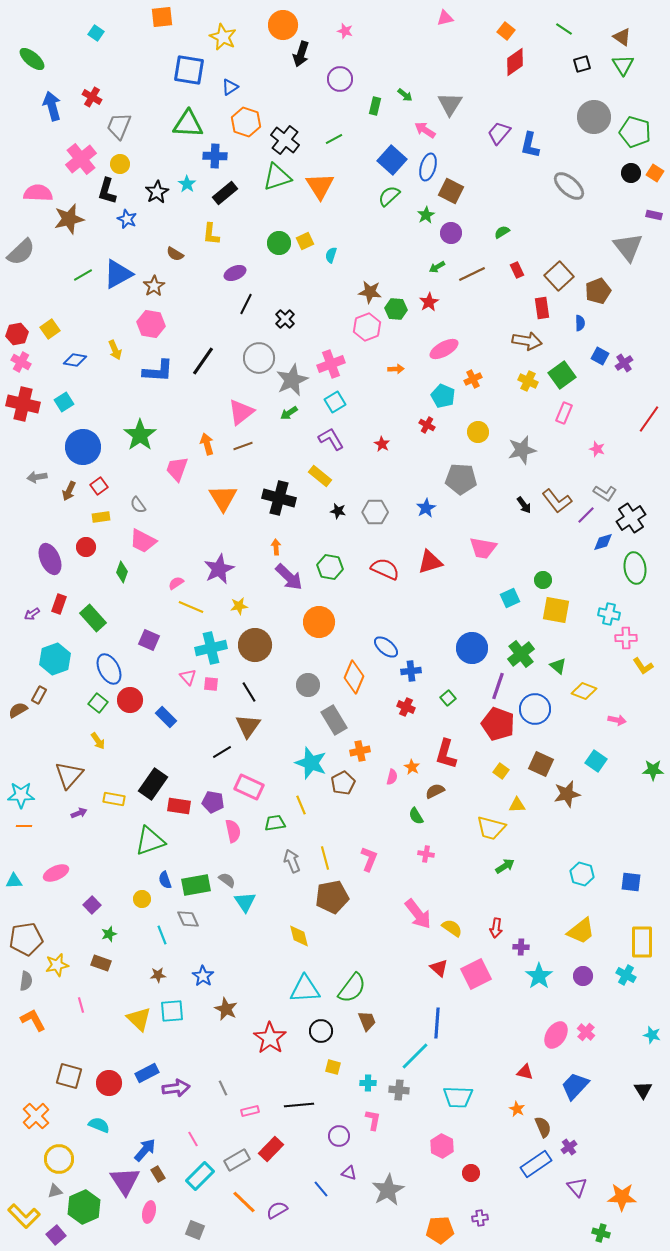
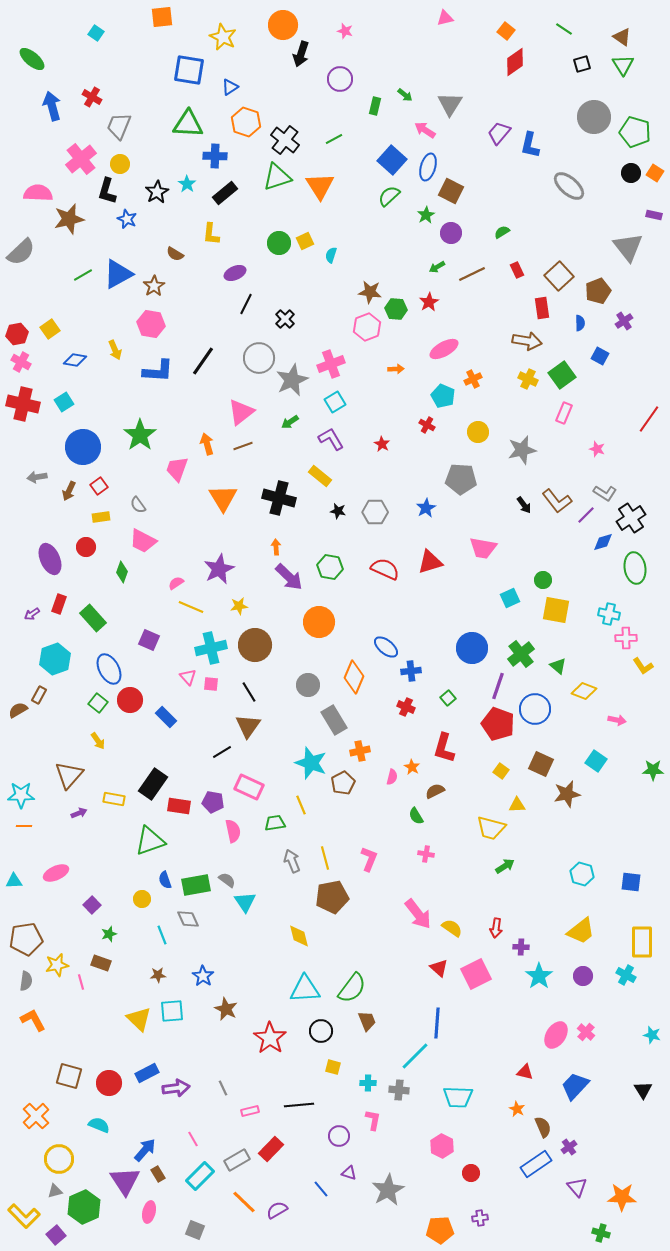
purple cross at (624, 363): moved 42 px up
yellow cross at (528, 381): moved 2 px up
green arrow at (289, 413): moved 1 px right, 9 px down
red L-shape at (446, 754): moved 2 px left, 6 px up
pink line at (81, 1005): moved 23 px up
